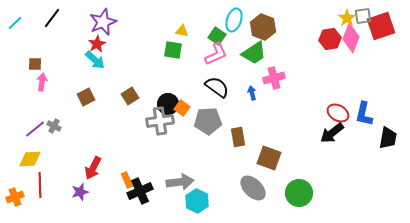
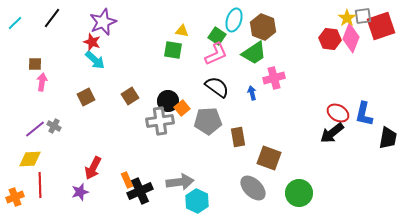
red hexagon at (330, 39): rotated 15 degrees clockwise
red star at (97, 44): moved 5 px left, 2 px up; rotated 24 degrees counterclockwise
black circle at (168, 104): moved 3 px up
orange square at (182, 108): rotated 14 degrees clockwise
